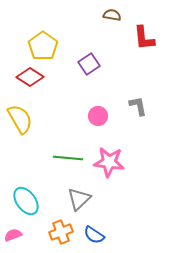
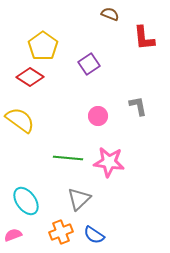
brown semicircle: moved 2 px left, 1 px up; rotated 12 degrees clockwise
yellow semicircle: moved 1 px down; rotated 24 degrees counterclockwise
